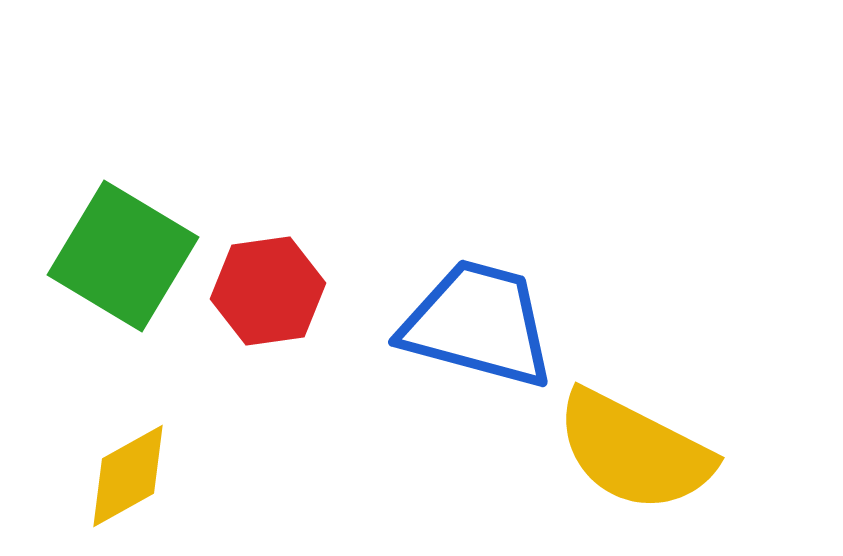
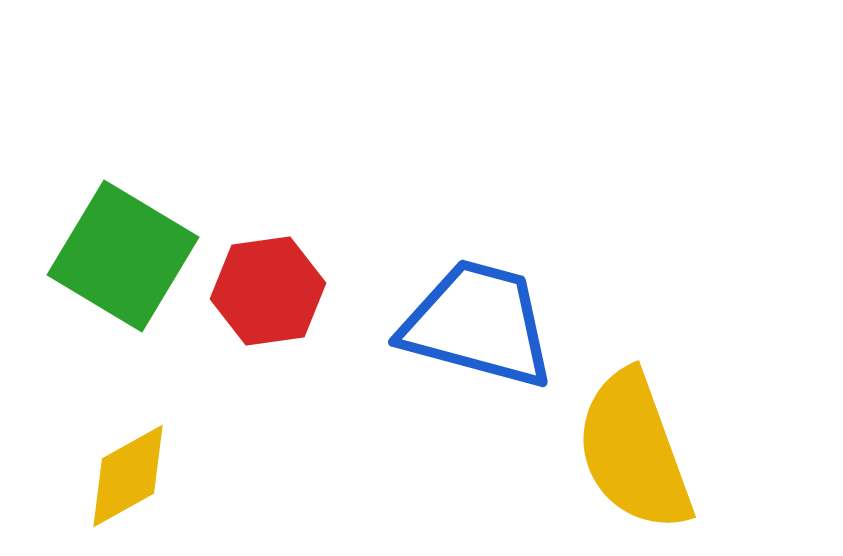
yellow semicircle: rotated 43 degrees clockwise
